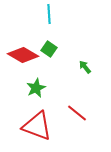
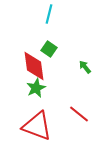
cyan line: rotated 18 degrees clockwise
red diamond: moved 11 px right, 11 px down; rotated 52 degrees clockwise
red line: moved 2 px right, 1 px down
